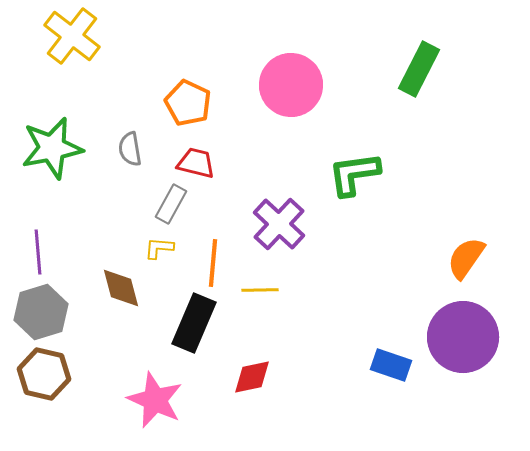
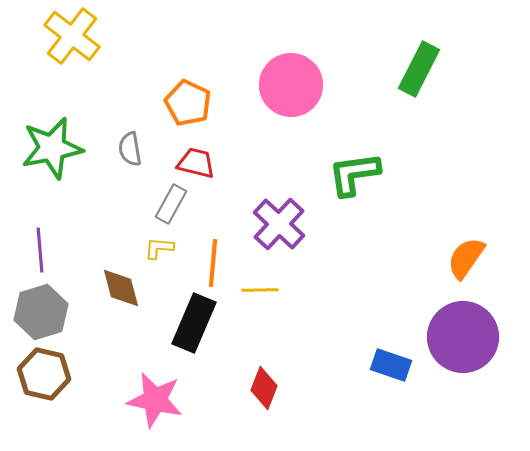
purple line: moved 2 px right, 2 px up
red diamond: moved 12 px right, 11 px down; rotated 57 degrees counterclockwise
pink star: rotated 12 degrees counterclockwise
